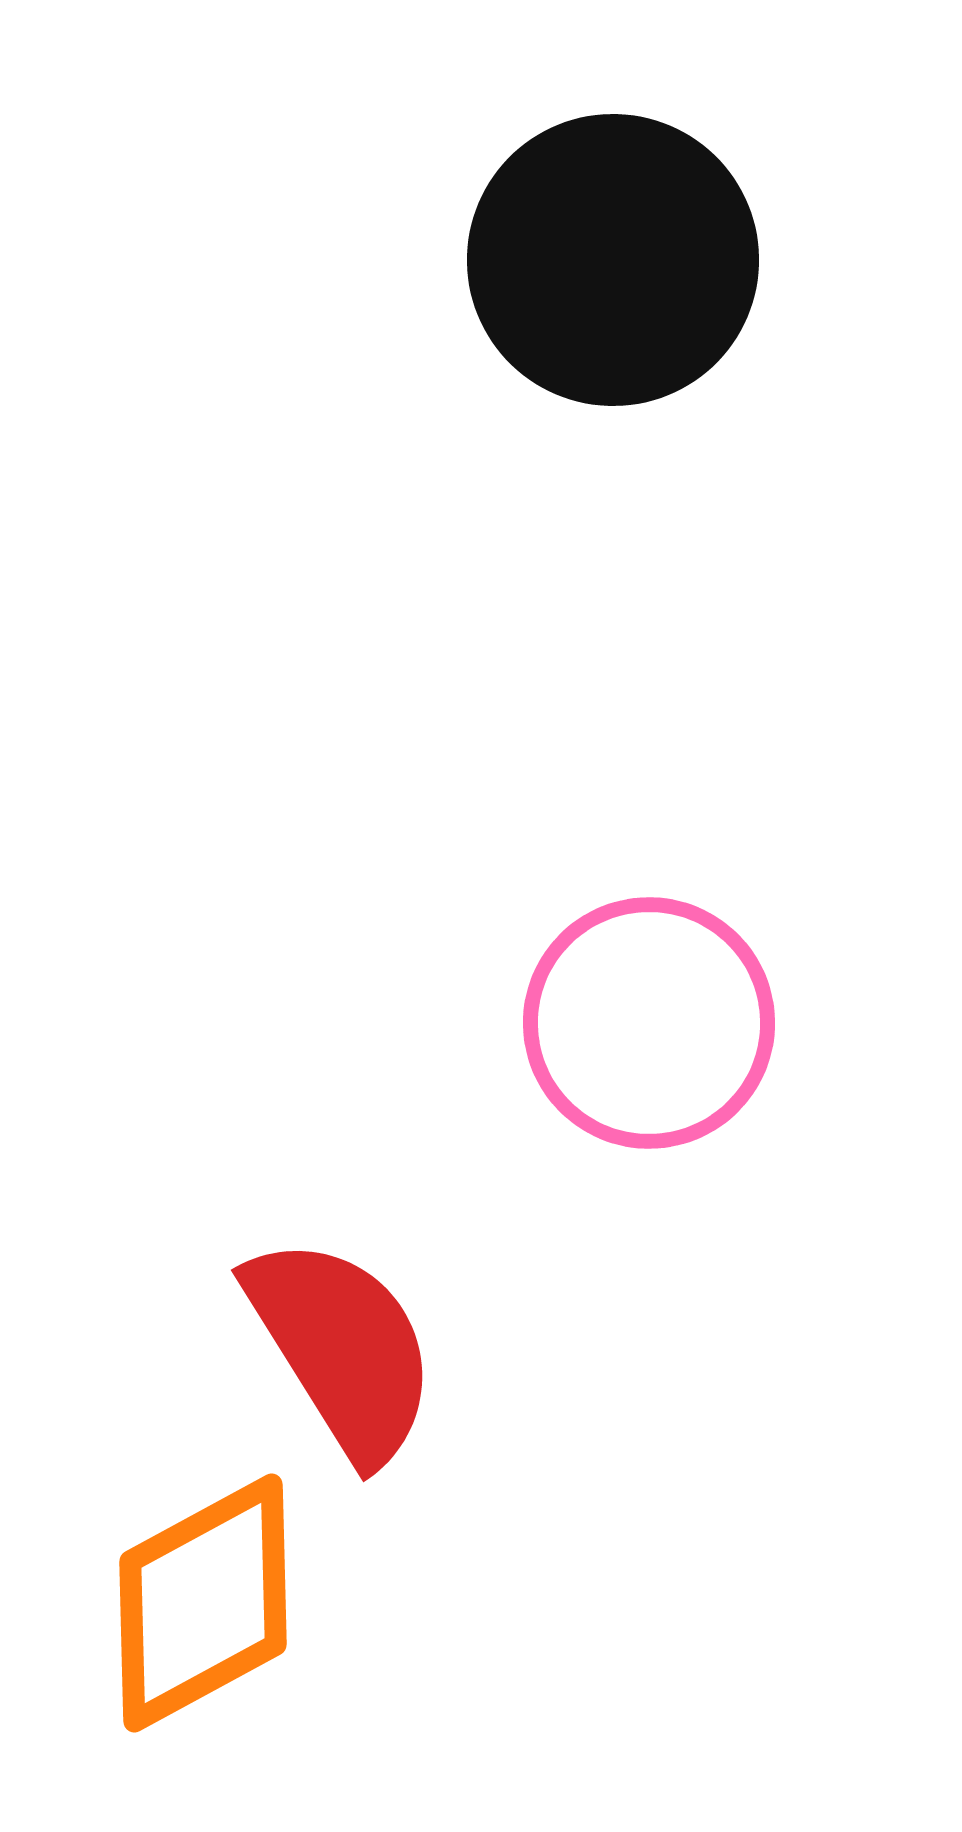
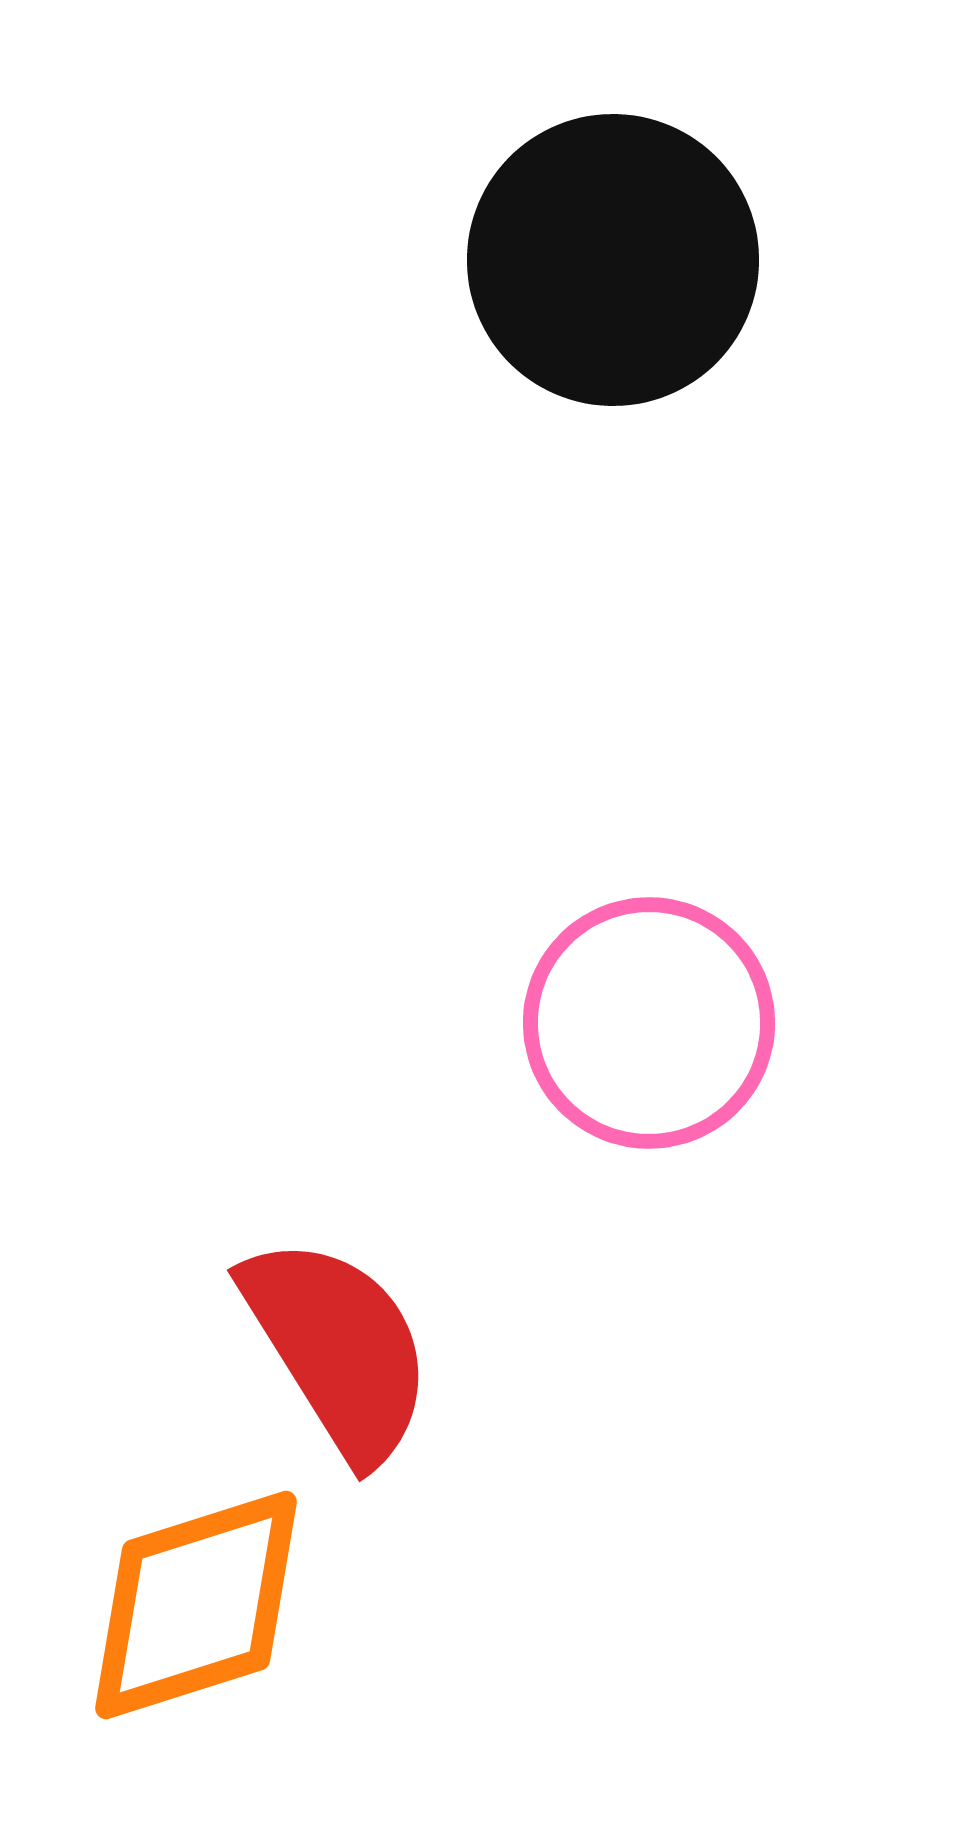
red semicircle: moved 4 px left
orange diamond: moved 7 px left, 2 px down; rotated 11 degrees clockwise
